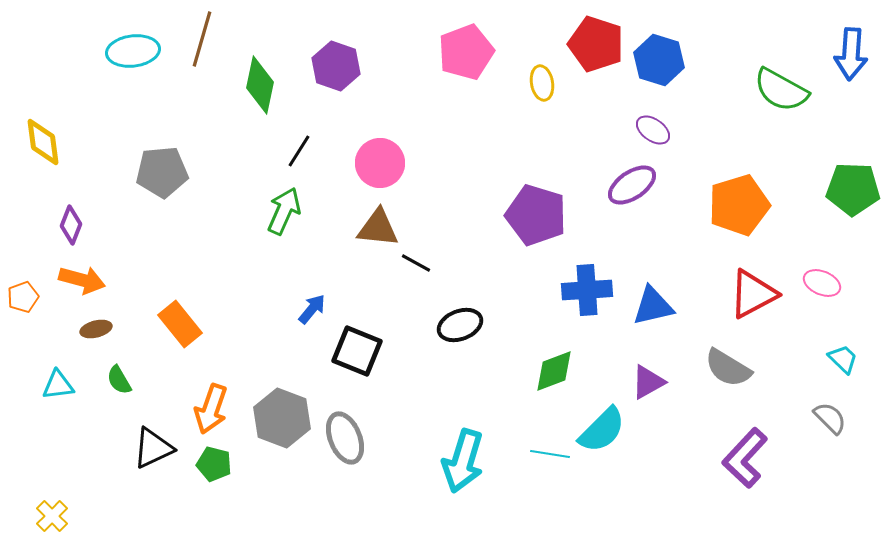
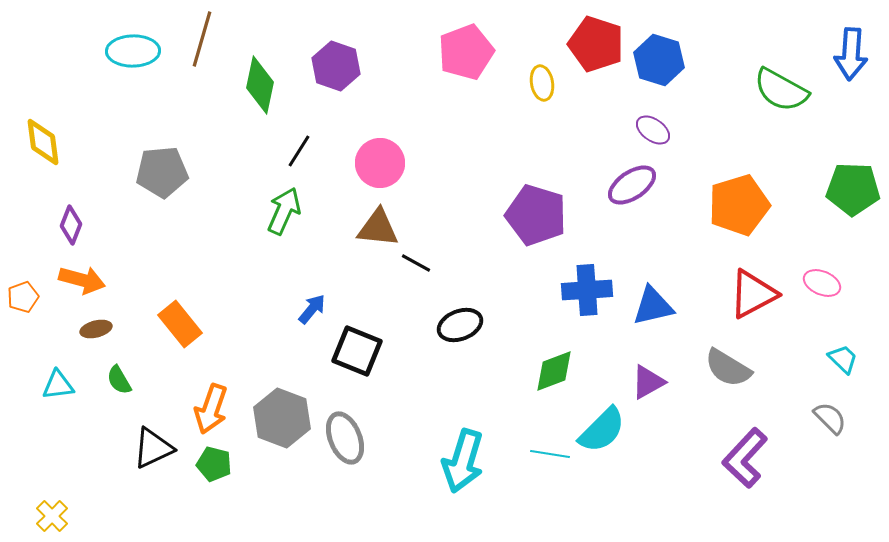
cyan ellipse at (133, 51): rotated 6 degrees clockwise
